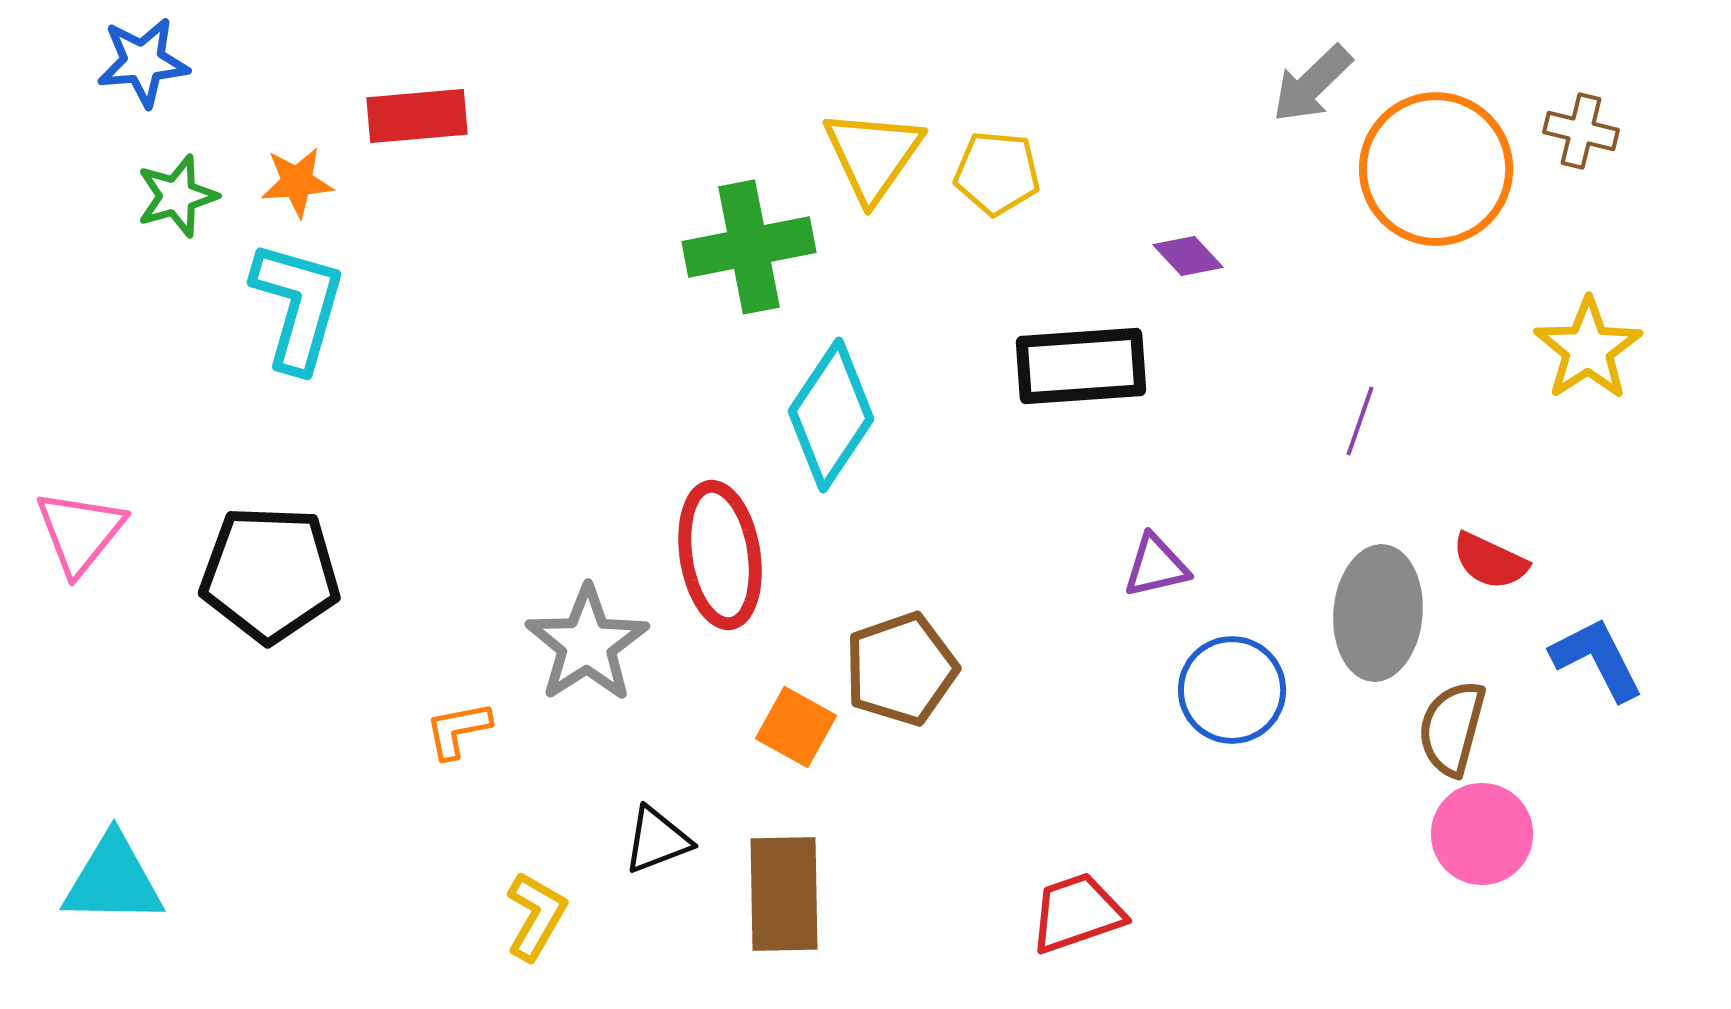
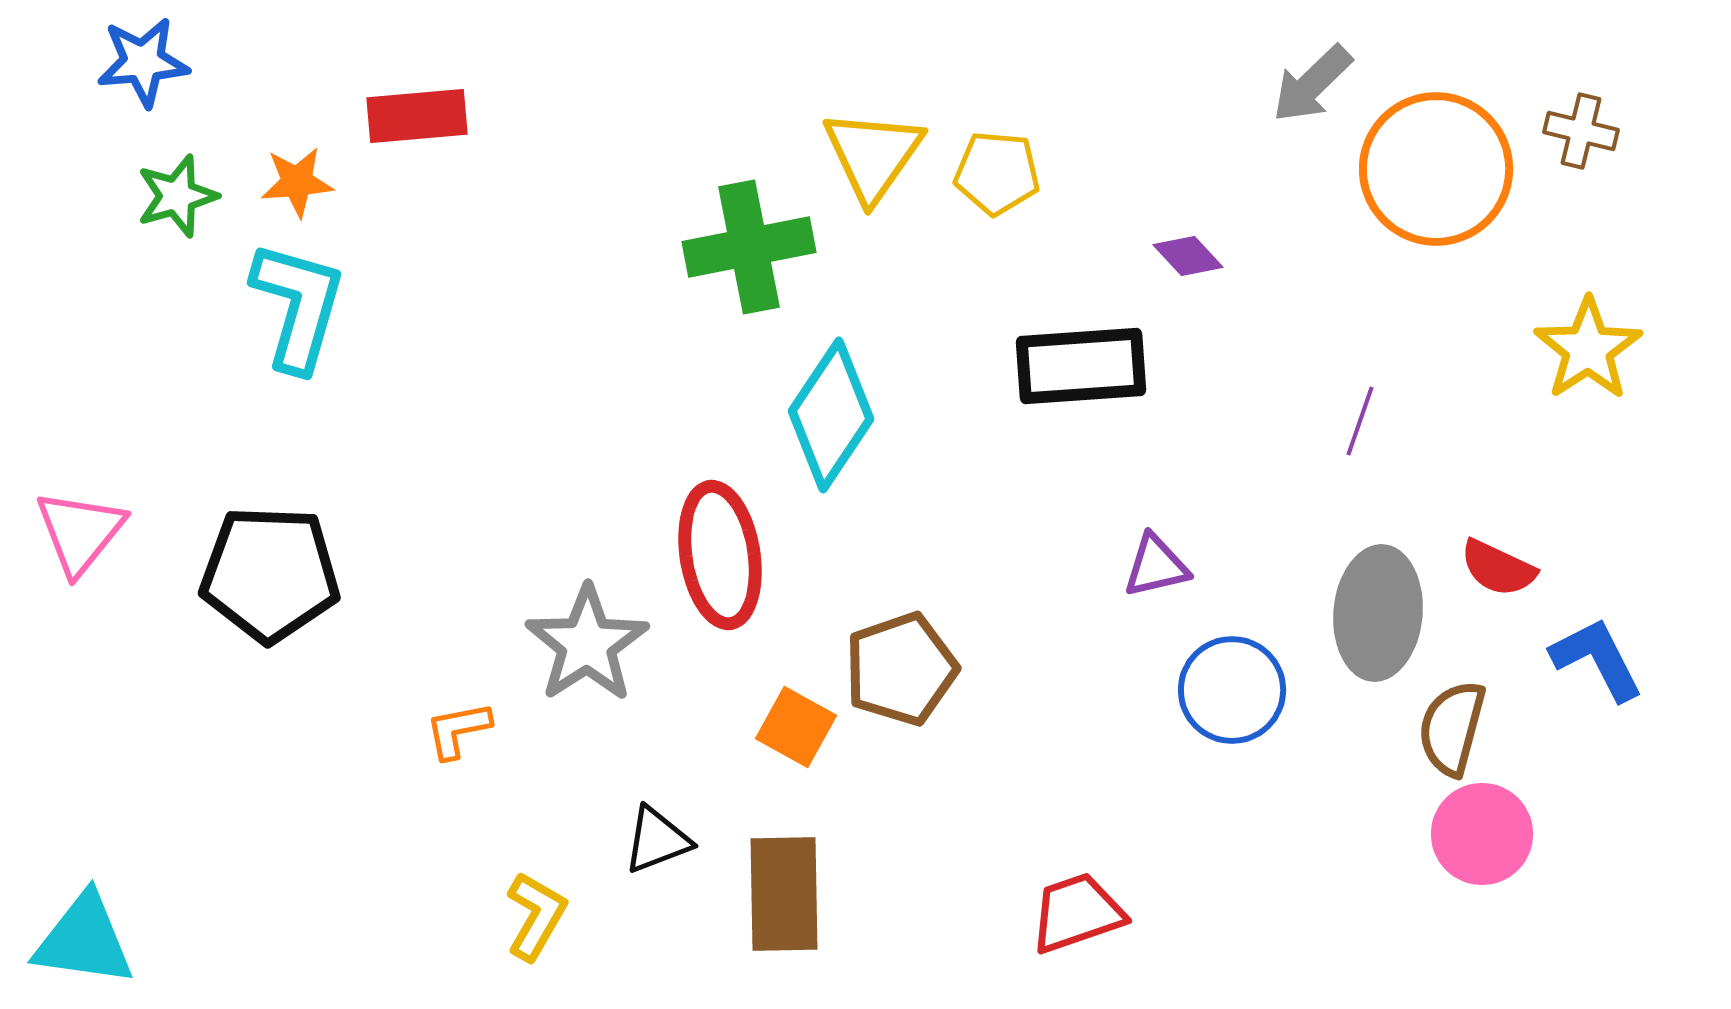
red semicircle: moved 8 px right, 7 px down
cyan triangle: moved 29 px left, 60 px down; rotated 7 degrees clockwise
